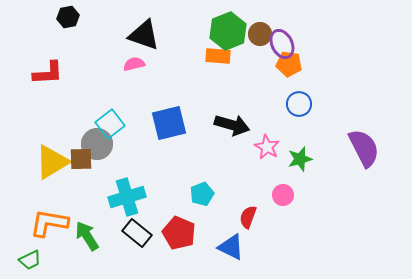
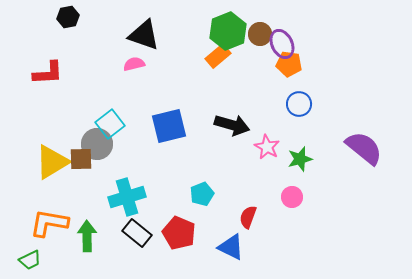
orange rectangle: rotated 45 degrees counterclockwise
blue square: moved 3 px down
purple semicircle: rotated 24 degrees counterclockwise
pink circle: moved 9 px right, 2 px down
green arrow: rotated 32 degrees clockwise
